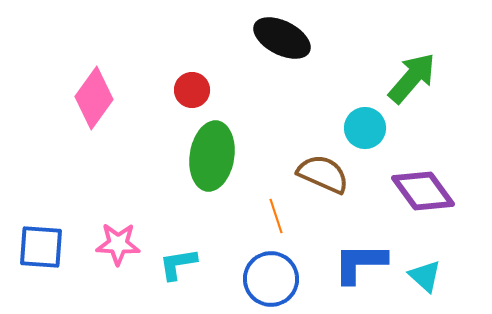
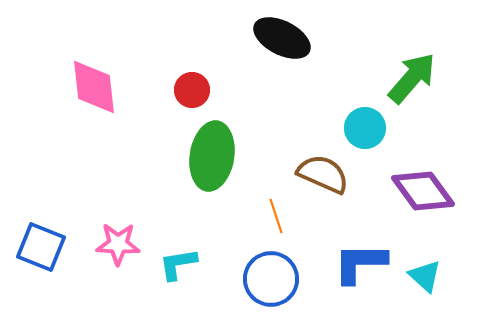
pink diamond: moved 11 px up; rotated 42 degrees counterclockwise
blue square: rotated 18 degrees clockwise
